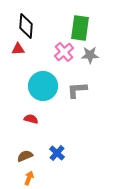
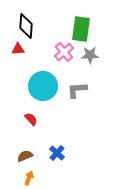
green rectangle: moved 1 px right, 1 px down
red semicircle: rotated 32 degrees clockwise
